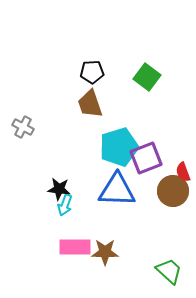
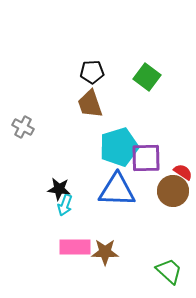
purple square: rotated 20 degrees clockwise
red semicircle: rotated 144 degrees clockwise
